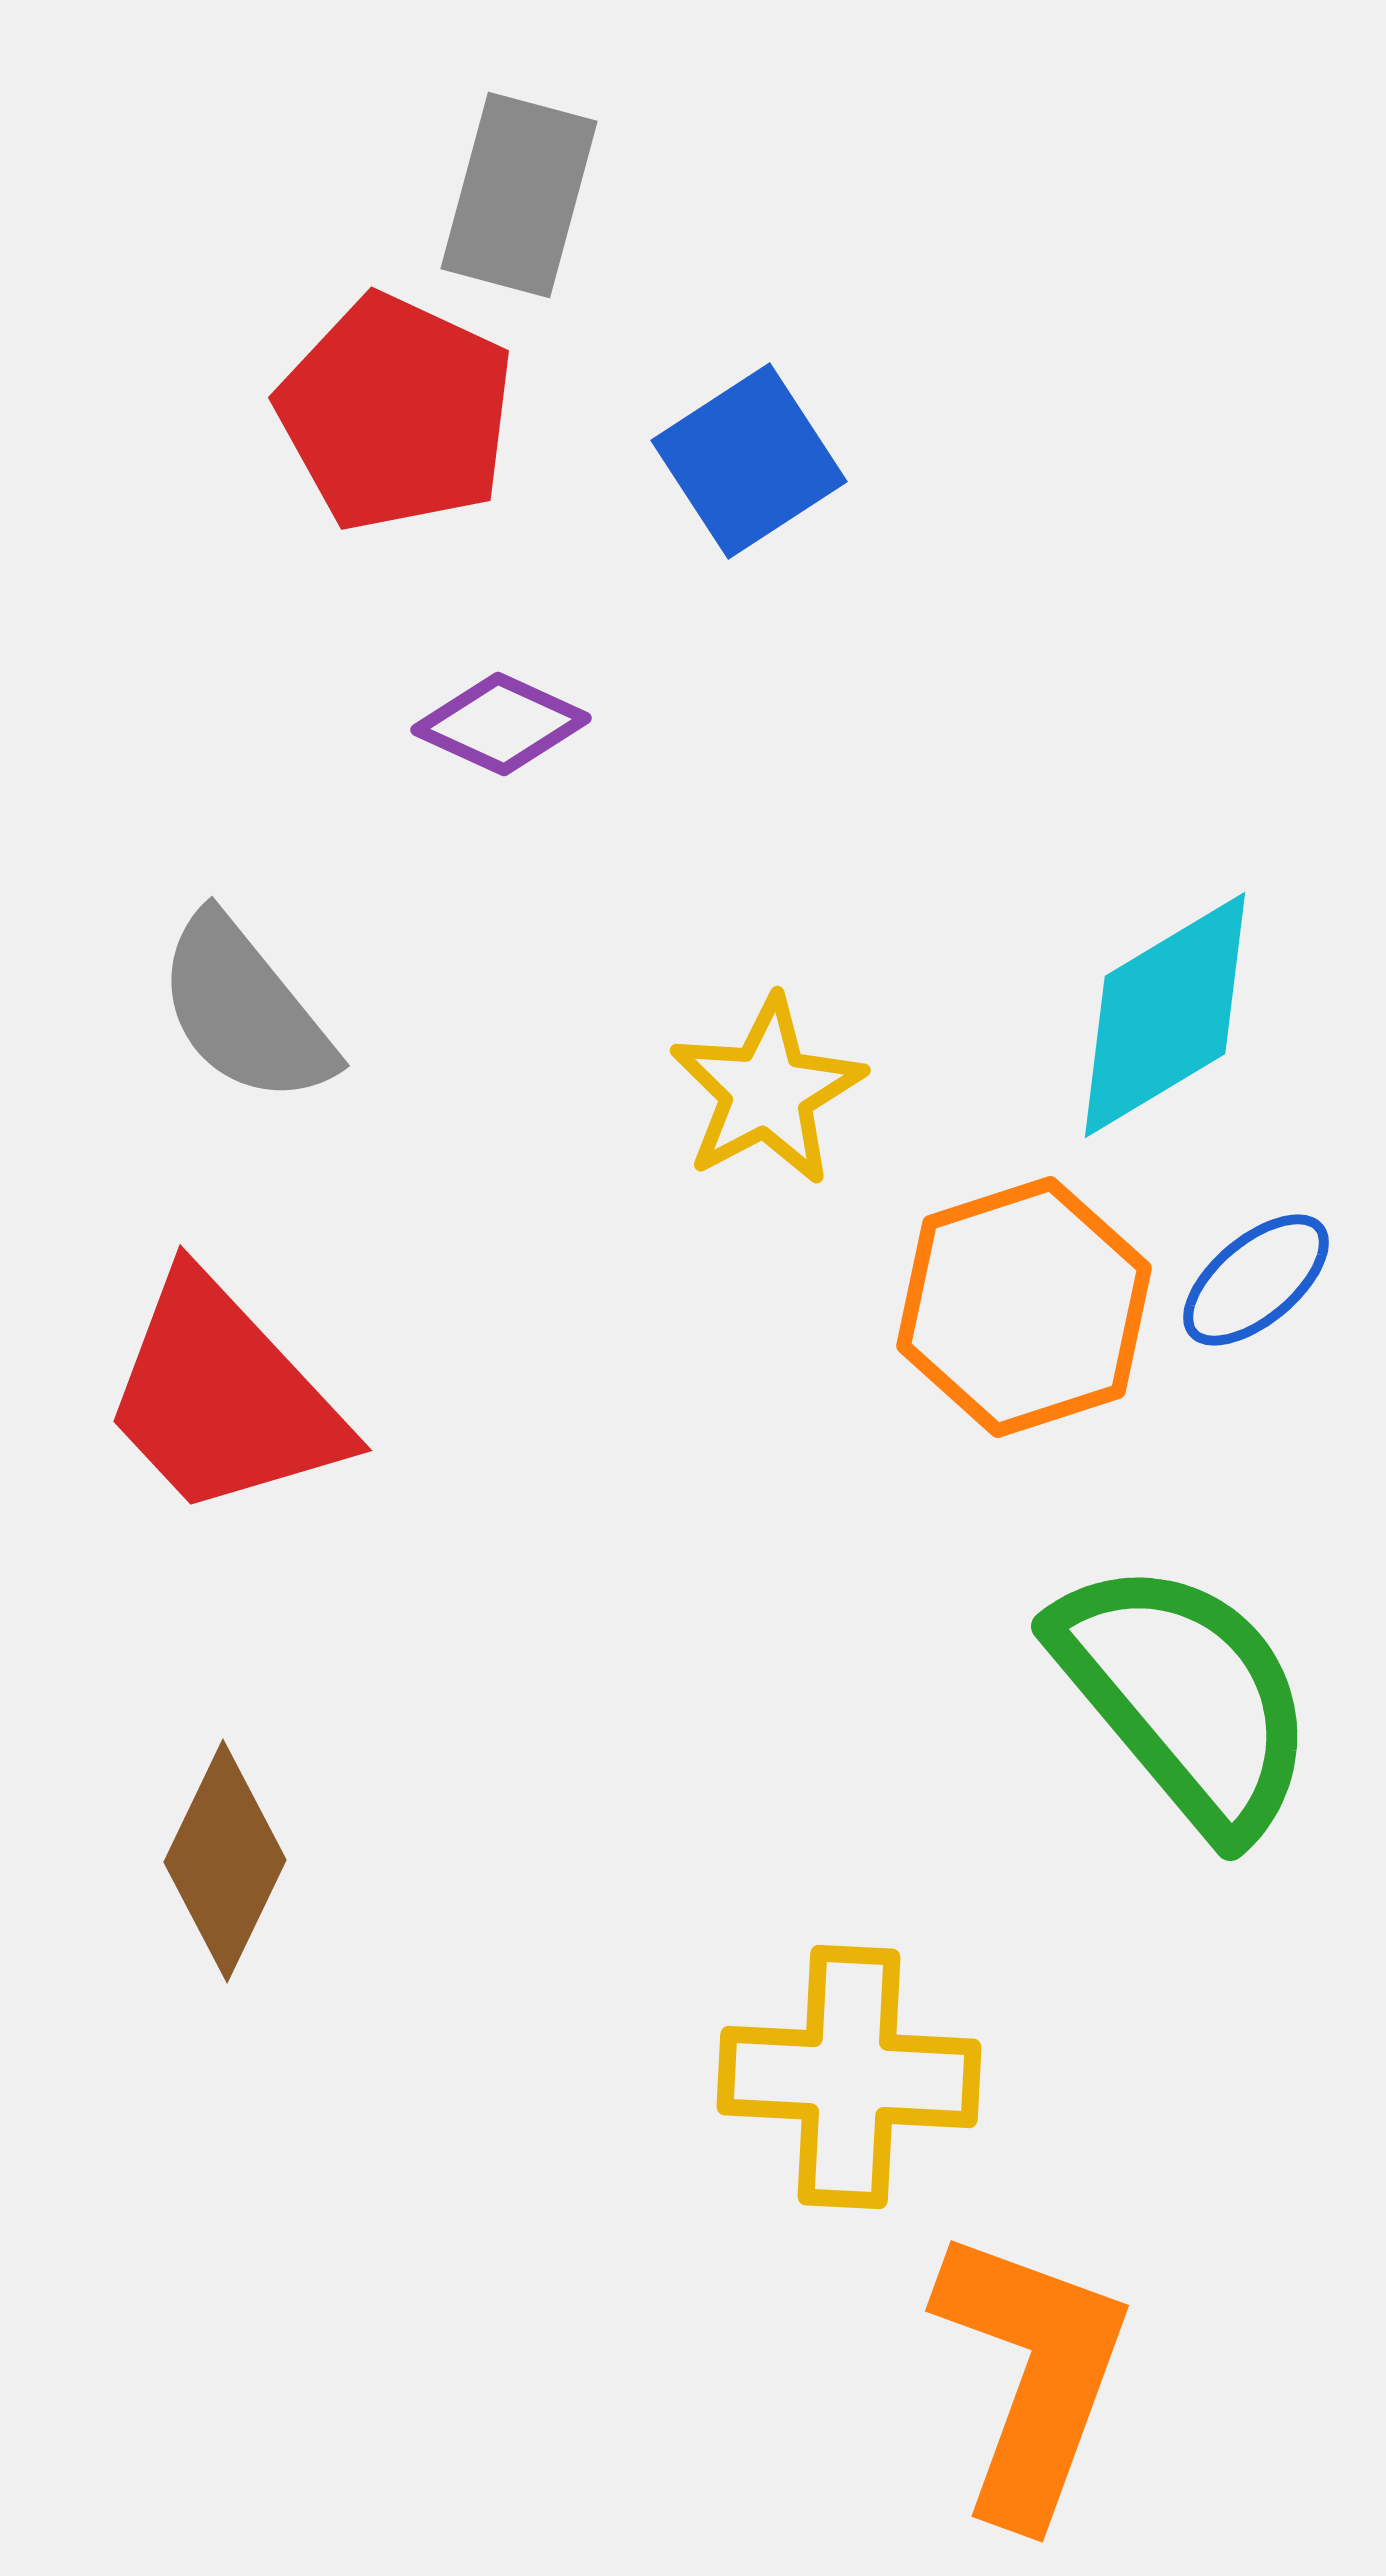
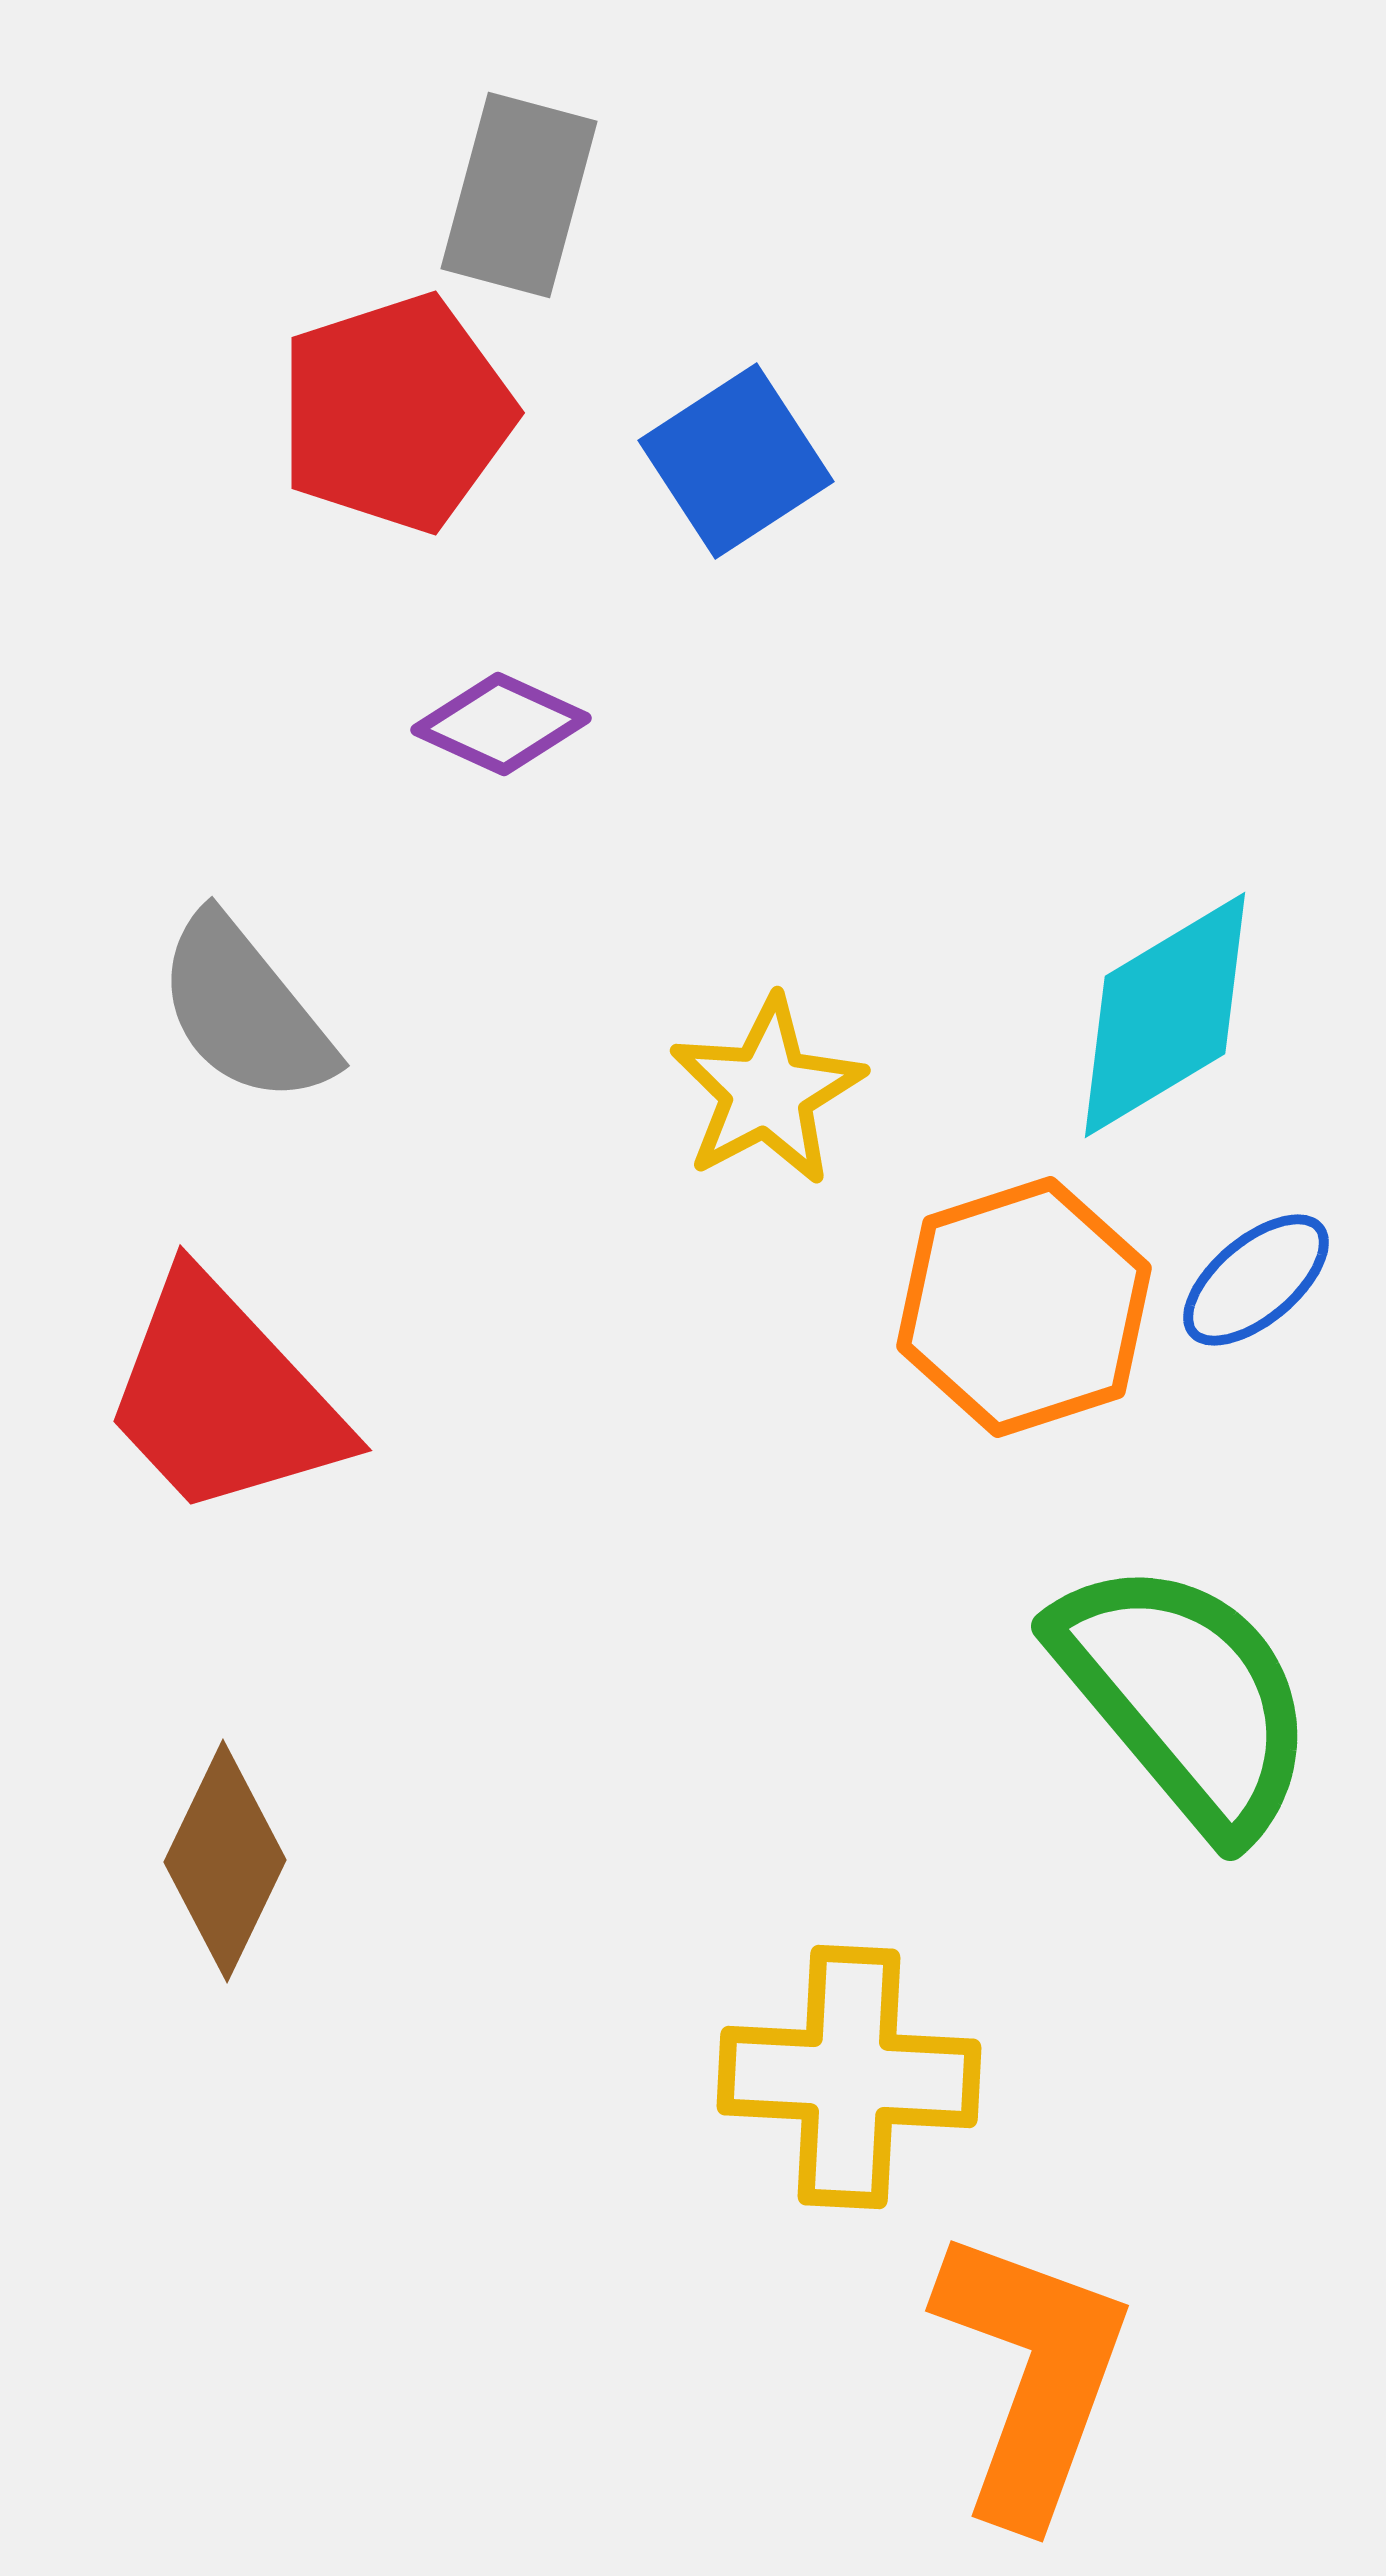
red pentagon: rotated 29 degrees clockwise
blue square: moved 13 px left
